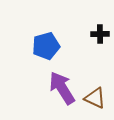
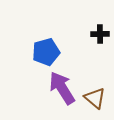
blue pentagon: moved 6 px down
brown triangle: rotated 15 degrees clockwise
